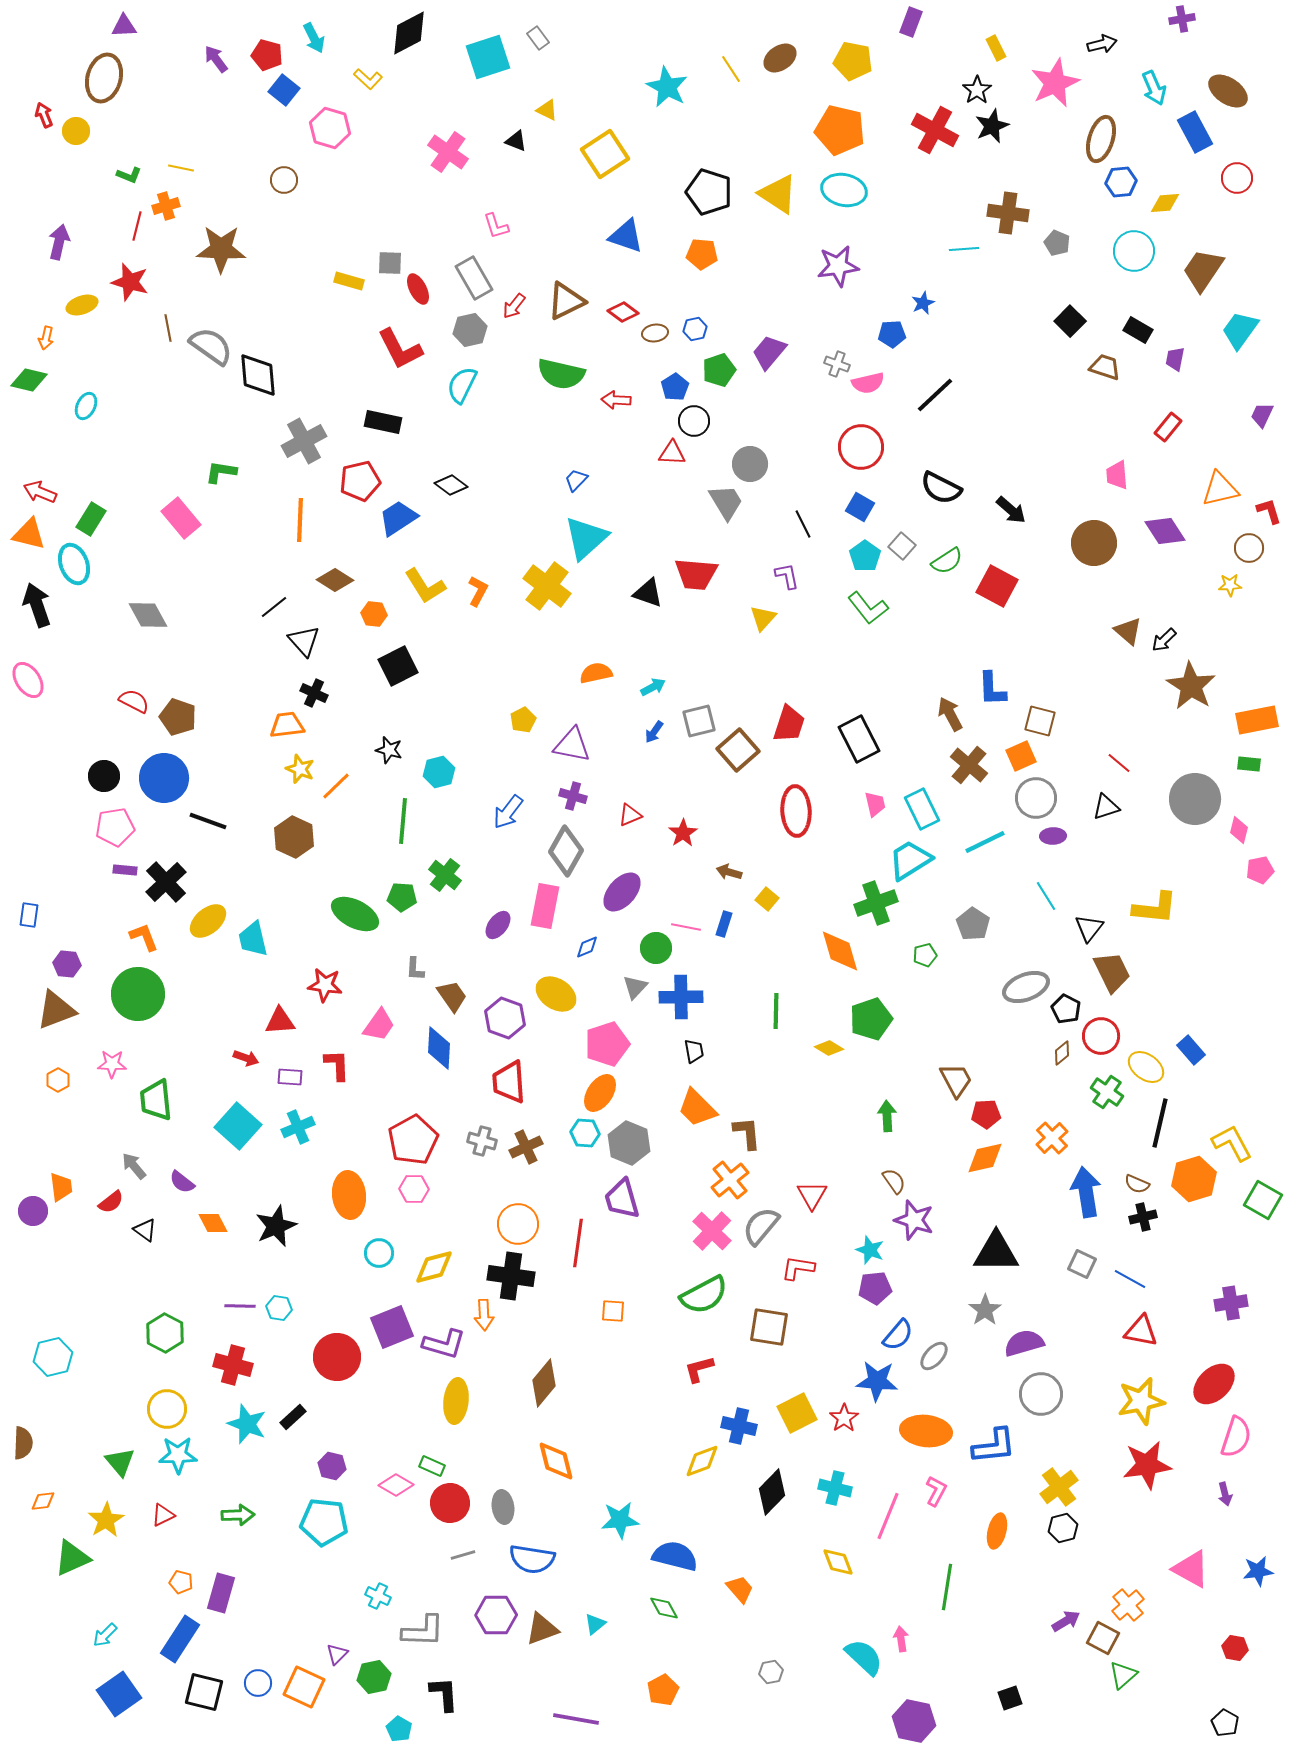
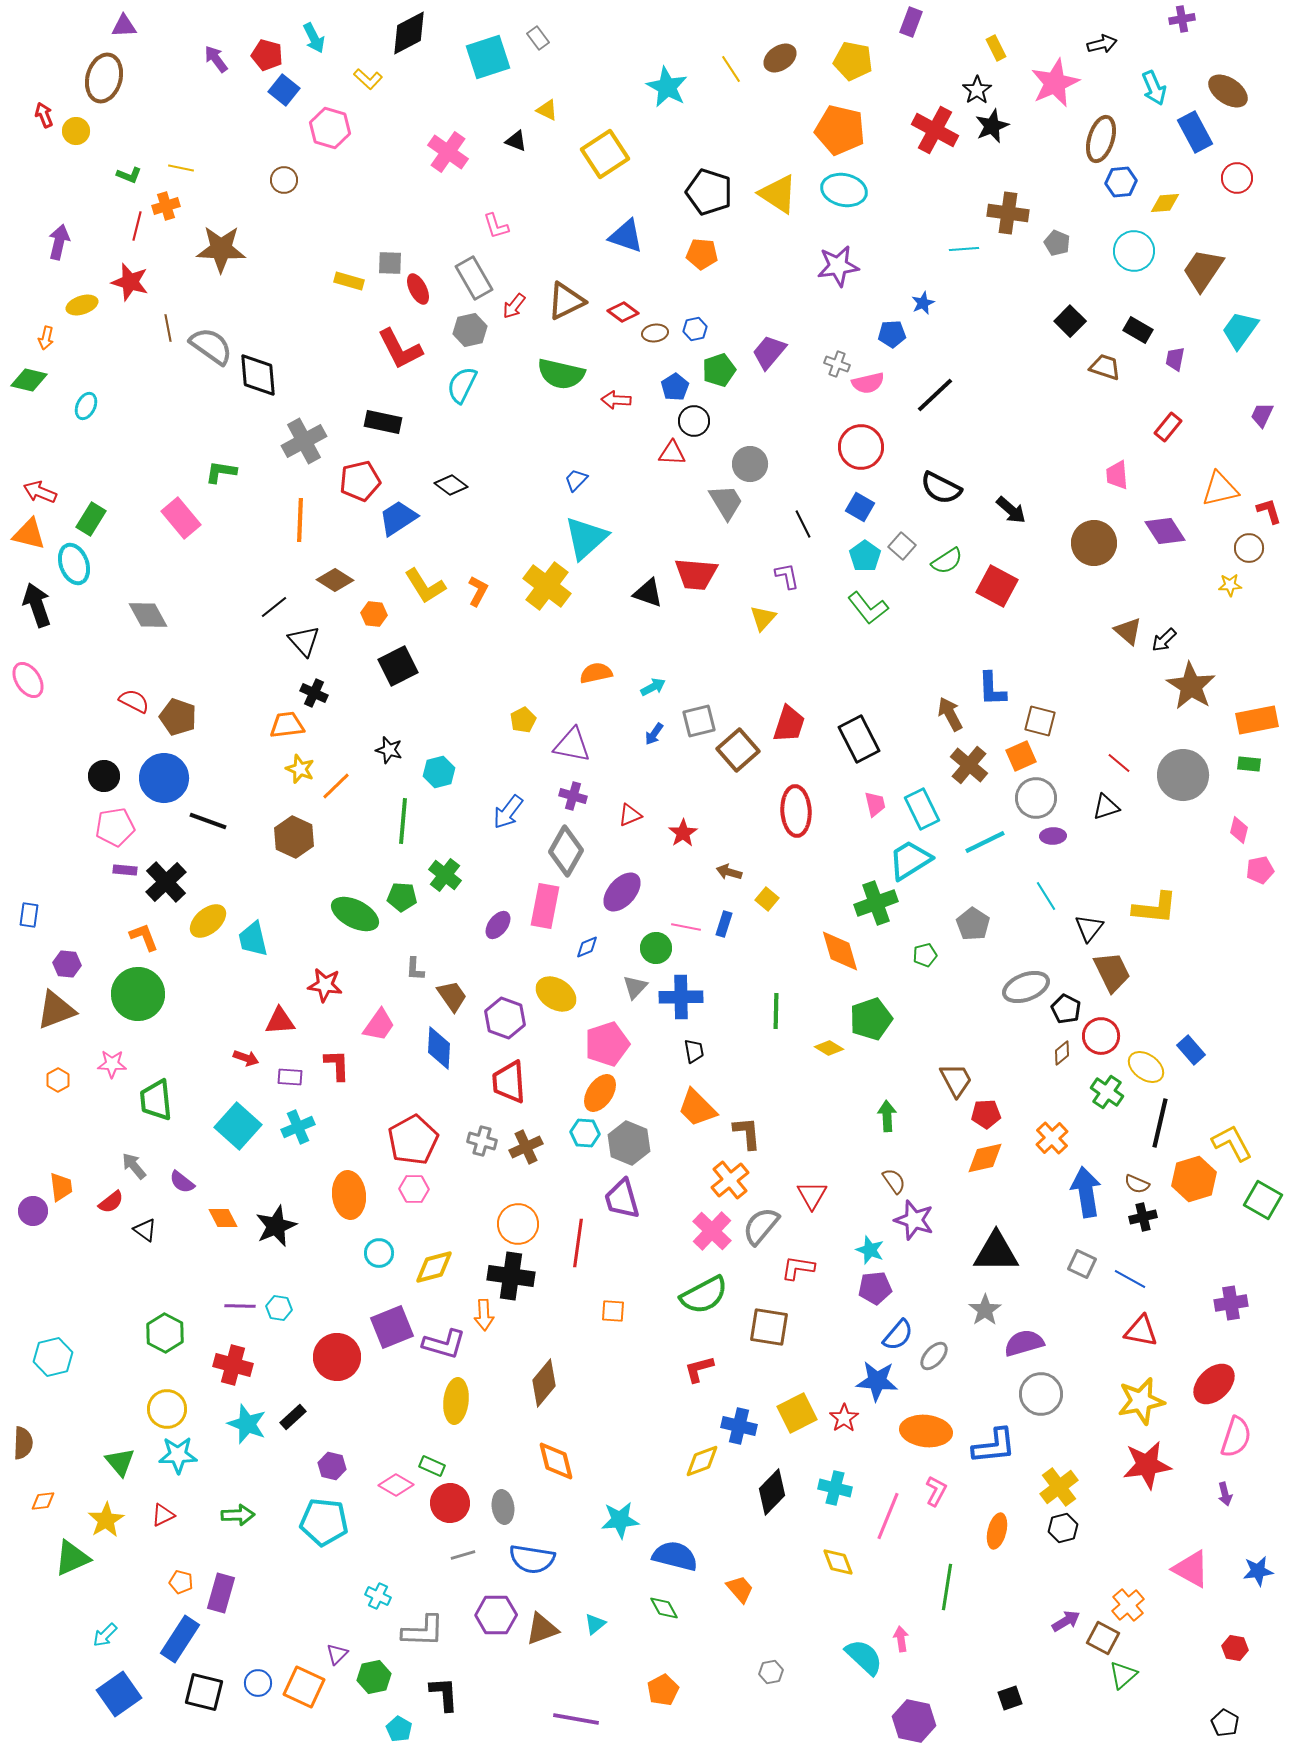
blue arrow at (654, 732): moved 2 px down
gray circle at (1195, 799): moved 12 px left, 24 px up
orange diamond at (213, 1223): moved 10 px right, 5 px up
